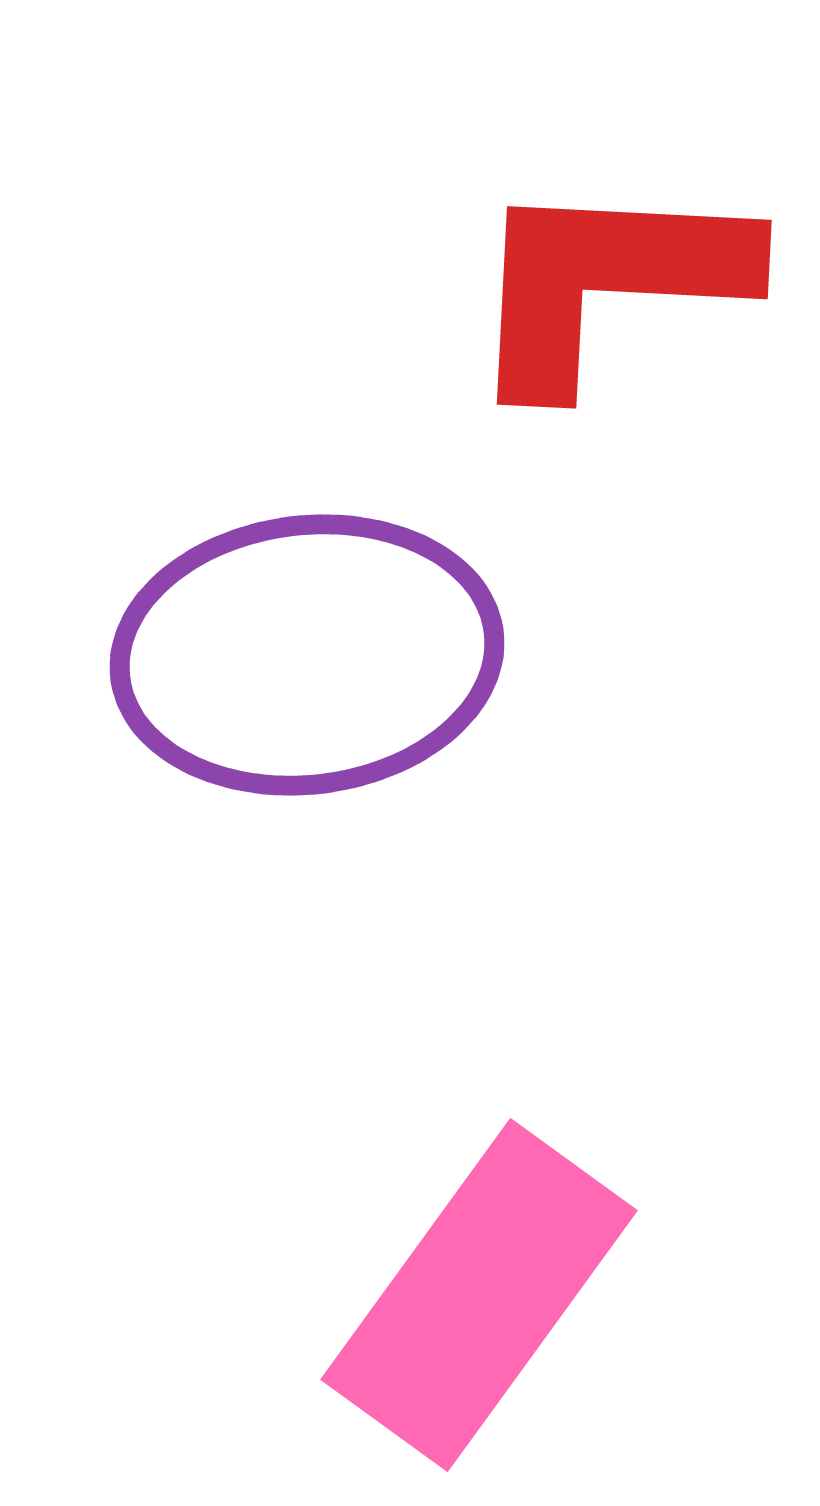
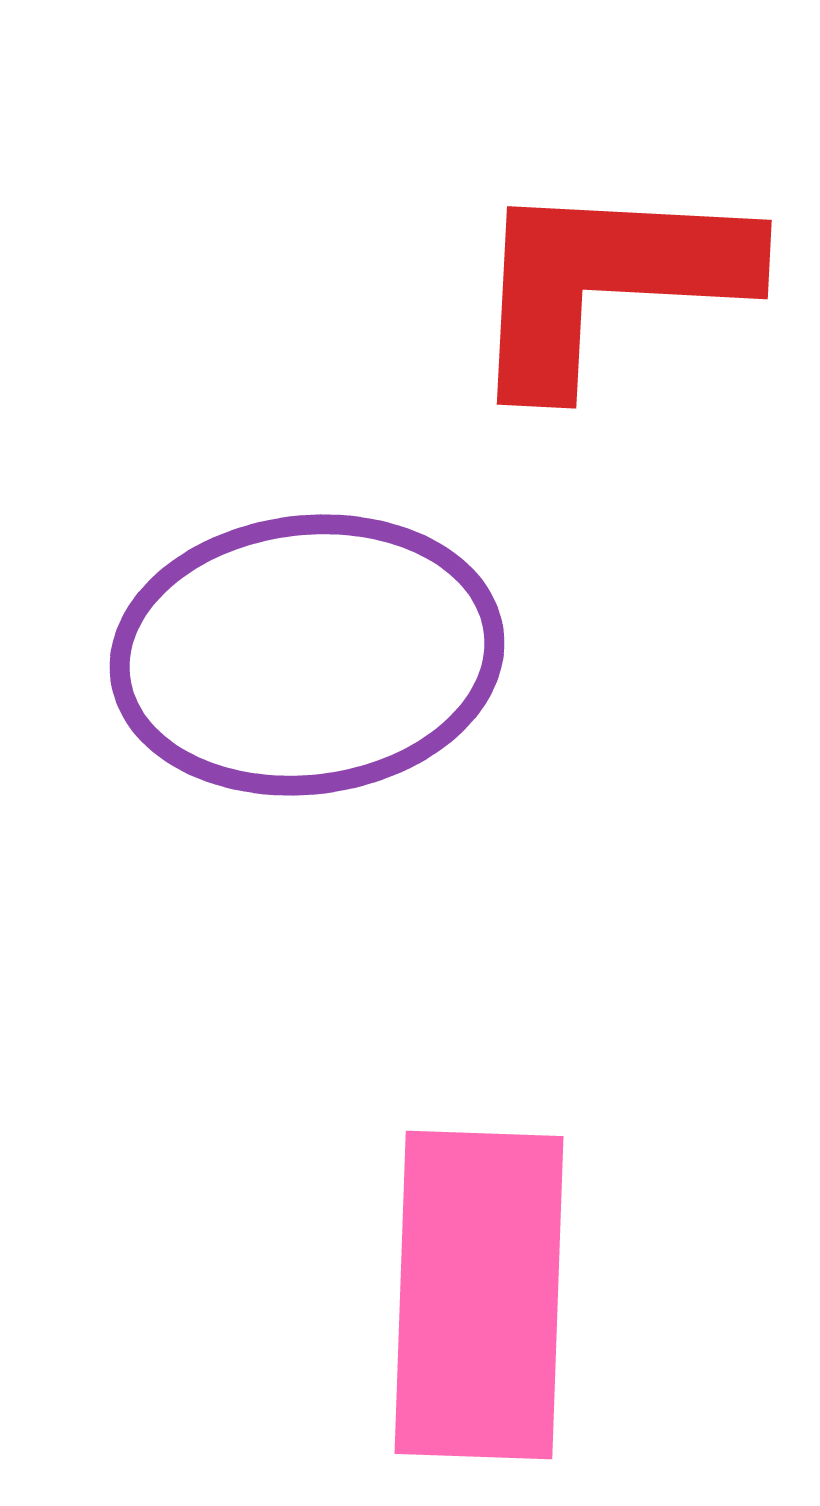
pink rectangle: rotated 34 degrees counterclockwise
